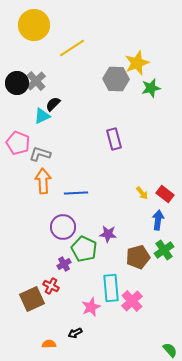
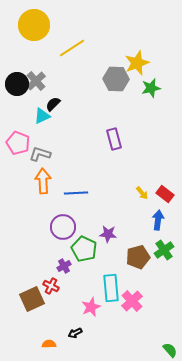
black circle: moved 1 px down
purple cross: moved 2 px down
